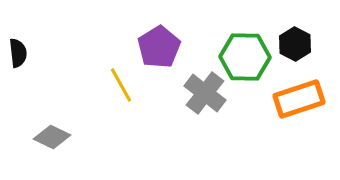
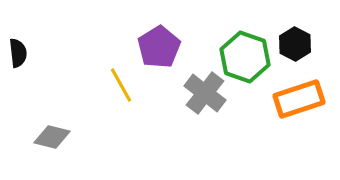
green hexagon: rotated 18 degrees clockwise
gray diamond: rotated 12 degrees counterclockwise
